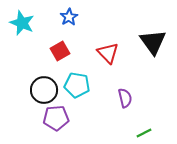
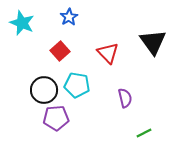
red square: rotated 12 degrees counterclockwise
